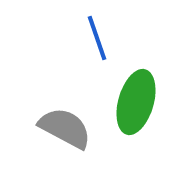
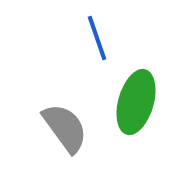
gray semicircle: rotated 26 degrees clockwise
